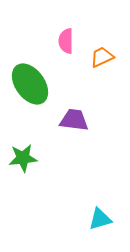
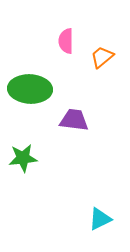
orange trapezoid: rotated 15 degrees counterclockwise
green ellipse: moved 5 px down; rotated 51 degrees counterclockwise
cyan triangle: rotated 10 degrees counterclockwise
